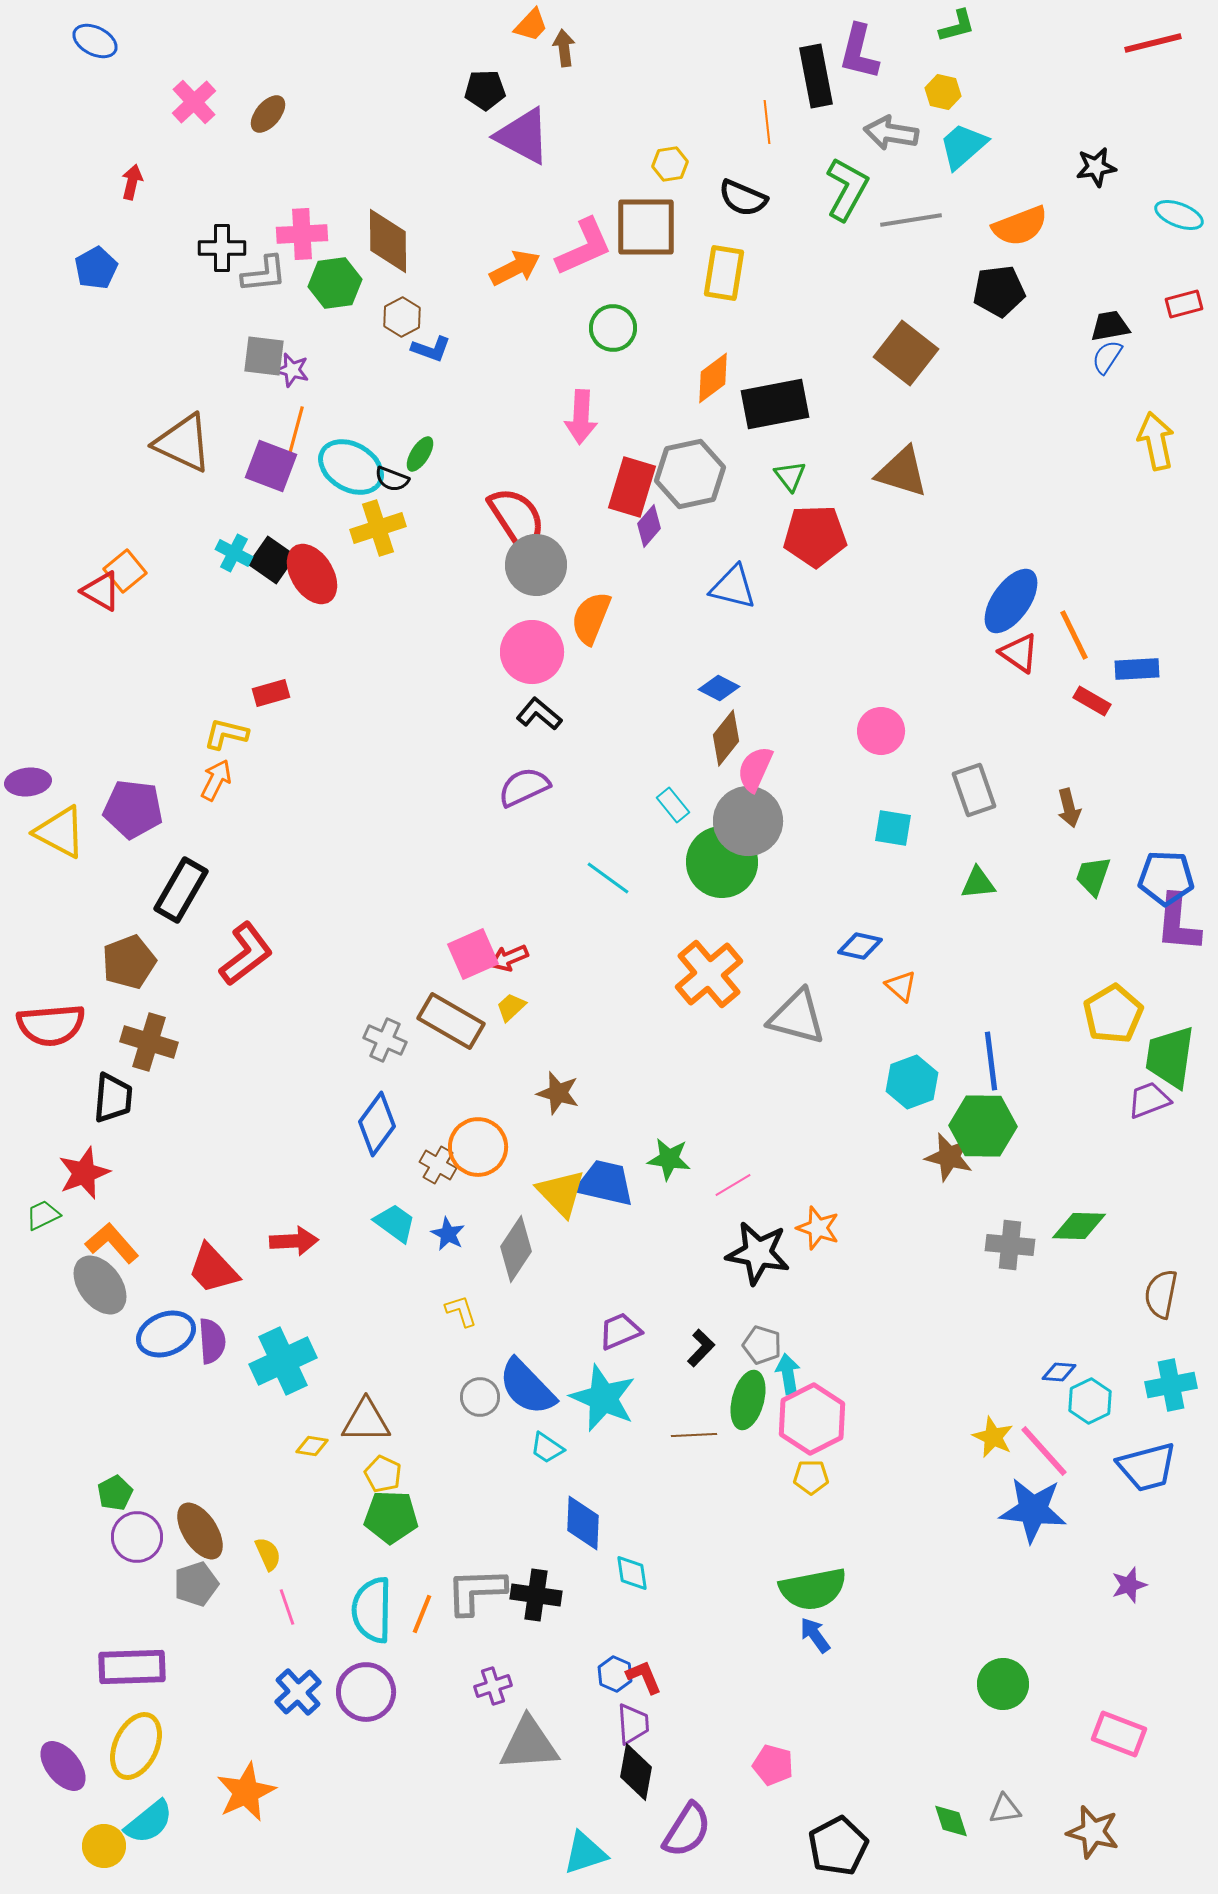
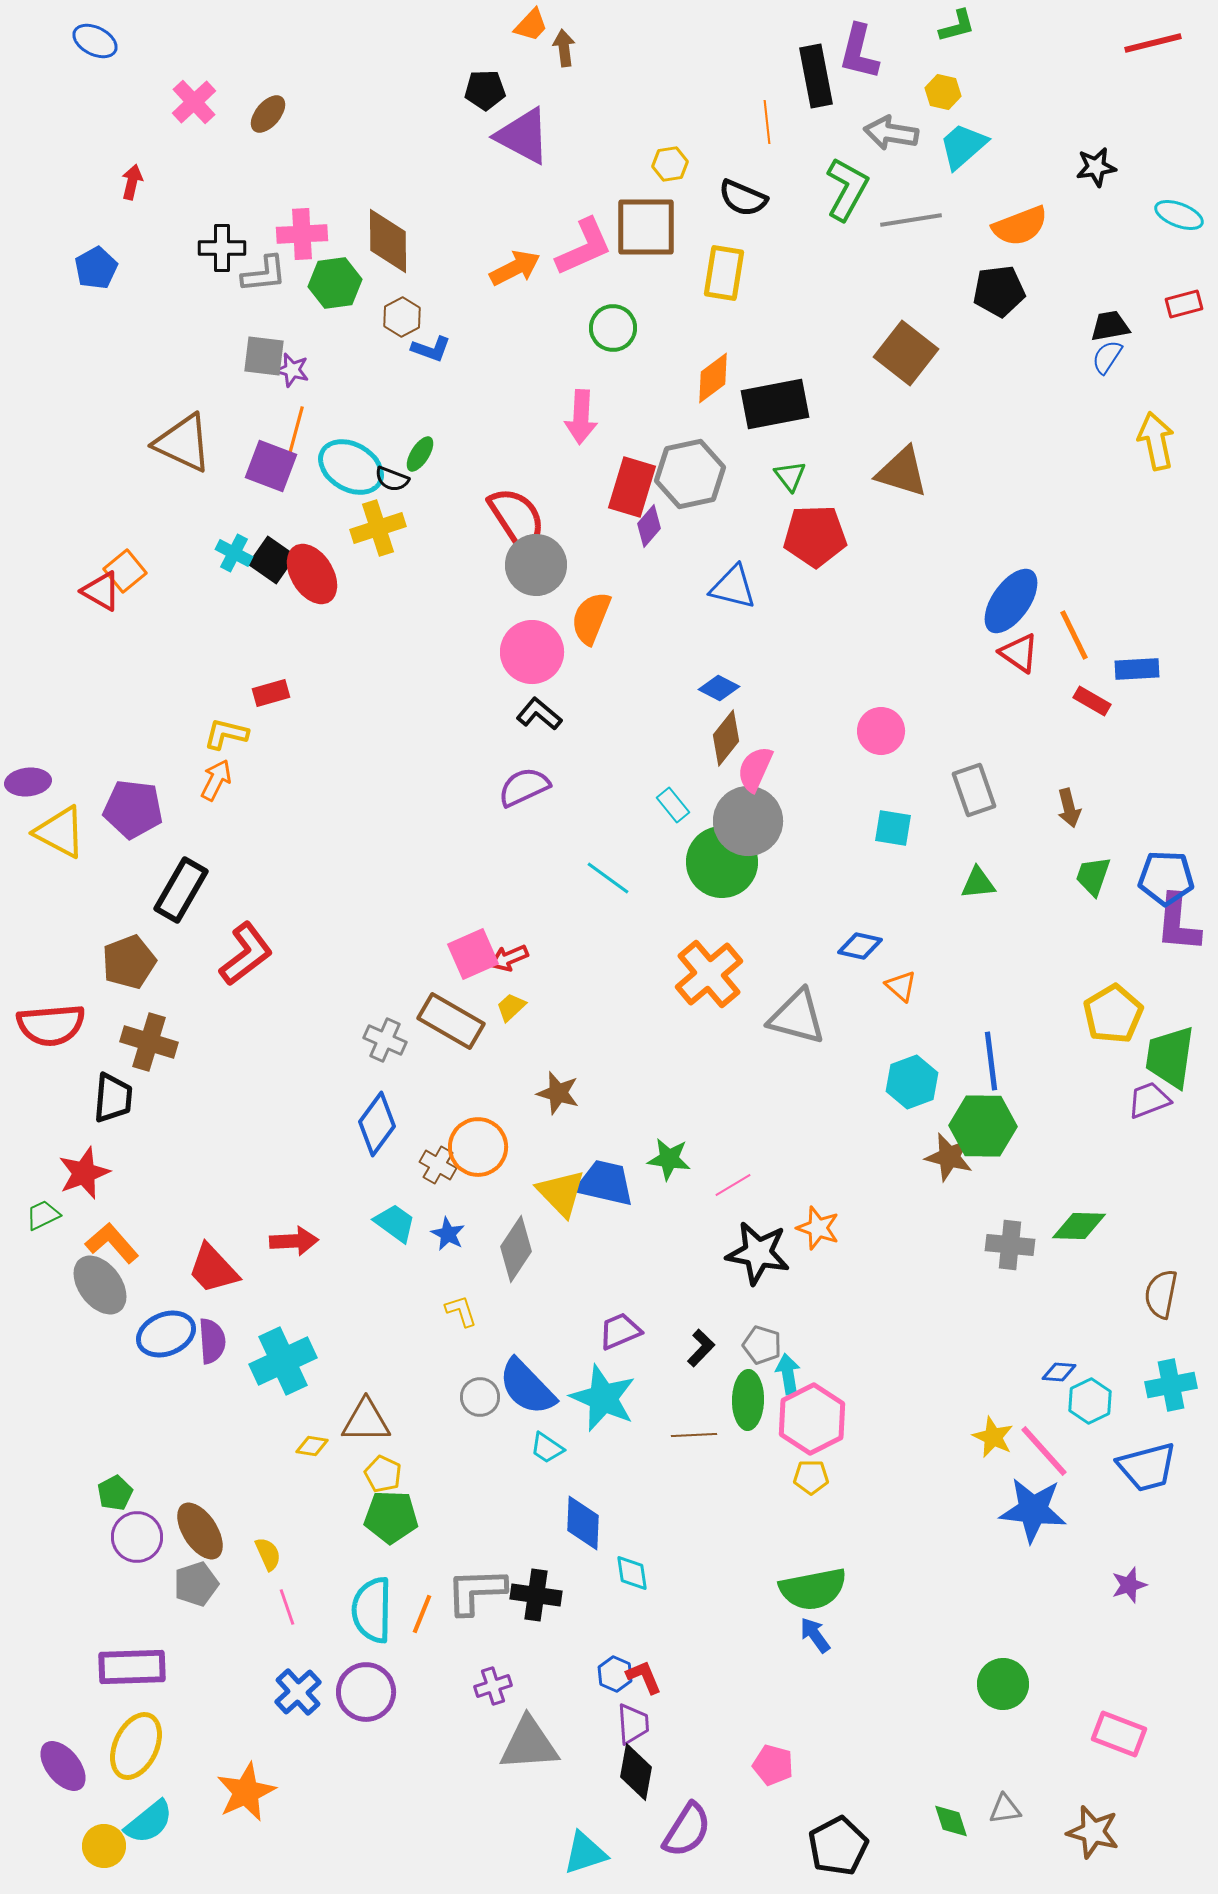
green ellipse at (748, 1400): rotated 14 degrees counterclockwise
